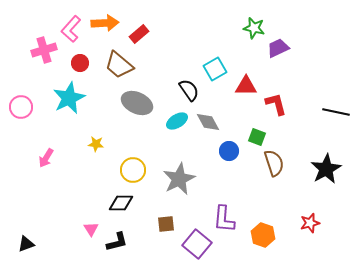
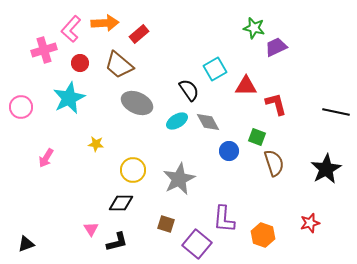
purple trapezoid: moved 2 px left, 1 px up
brown square: rotated 24 degrees clockwise
